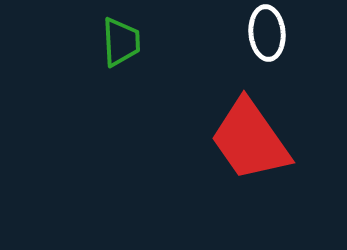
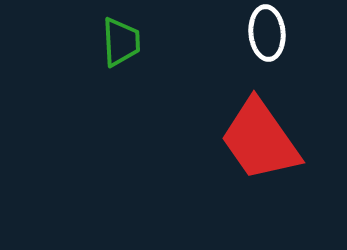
red trapezoid: moved 10 px right
